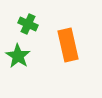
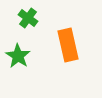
green cross: moved 6 px up; rotated 12 degrees clockwise
